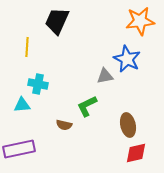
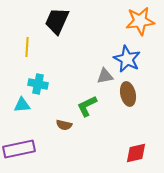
brown ellipse: moved 31 px up
